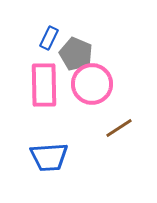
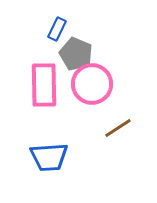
blue rectangle: moved 8 px right, 9 px up
brown line: moved 1 px left
